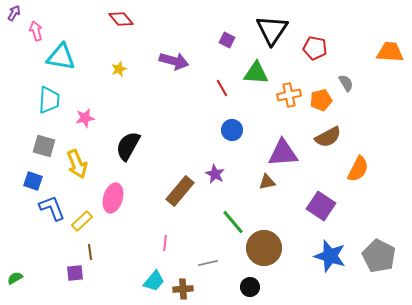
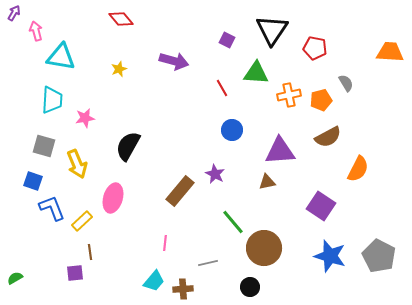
cyan trapezoid at (49, 100): moved 3 px right
purple triangle at (283, 153): moved 3 px left, 2 px up
